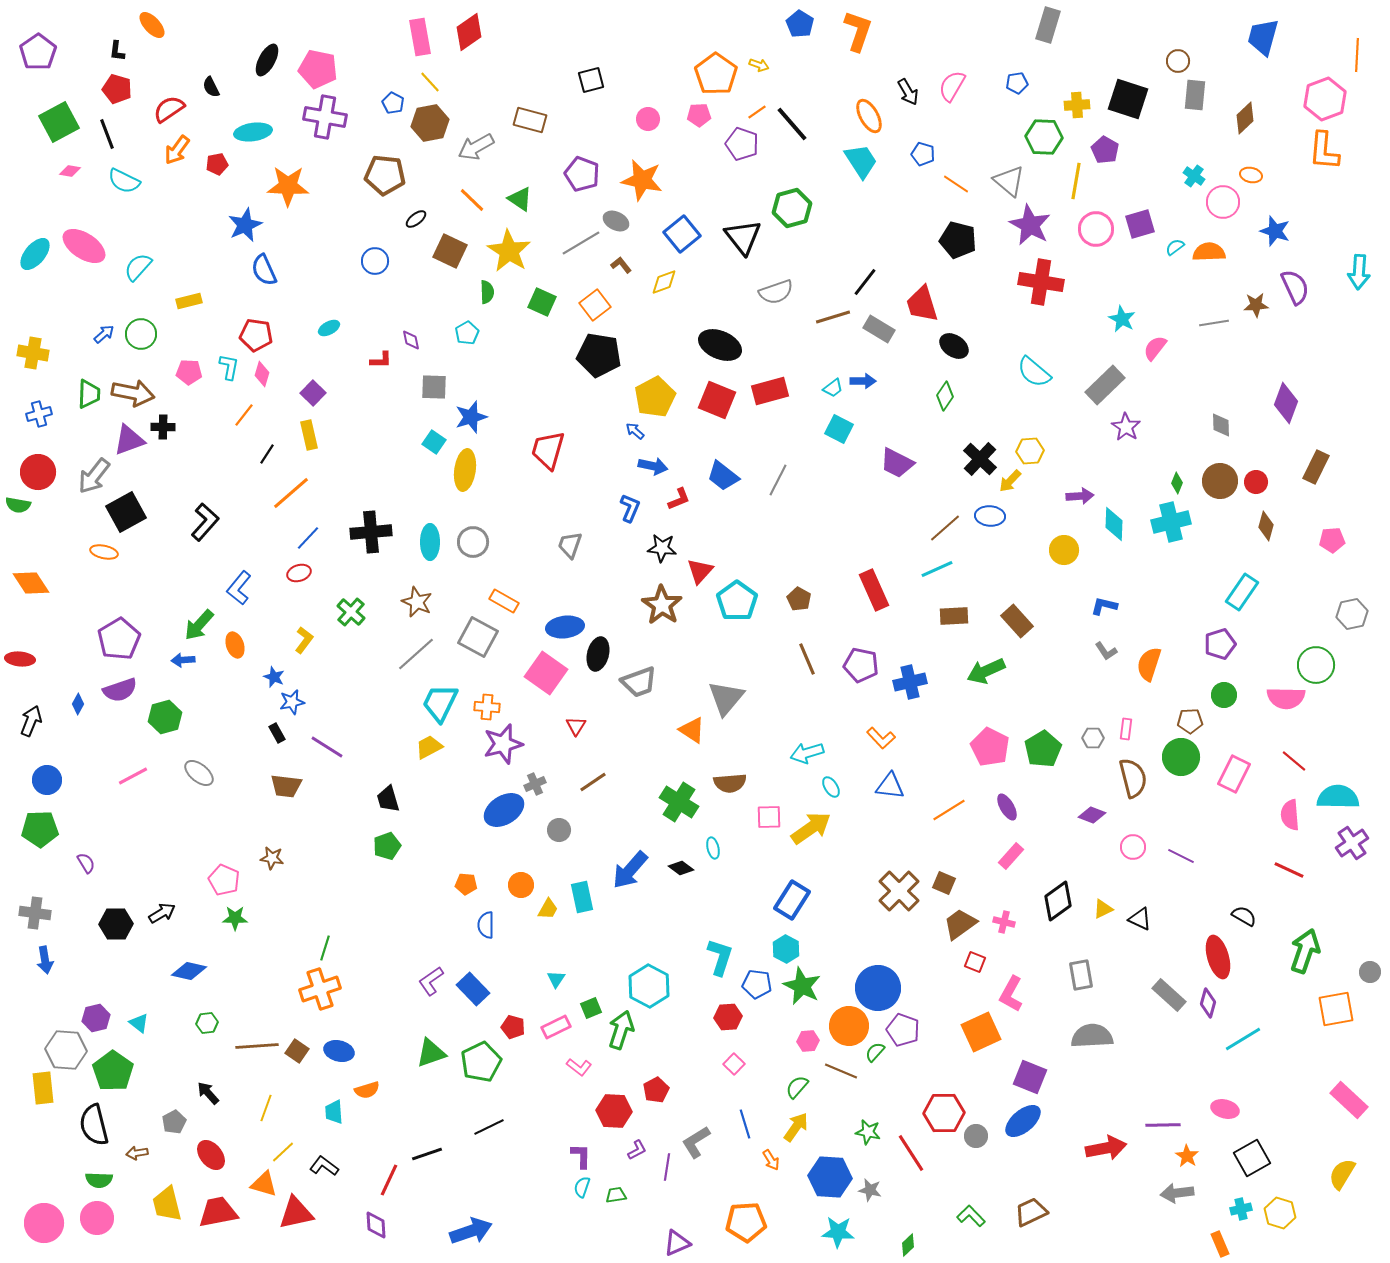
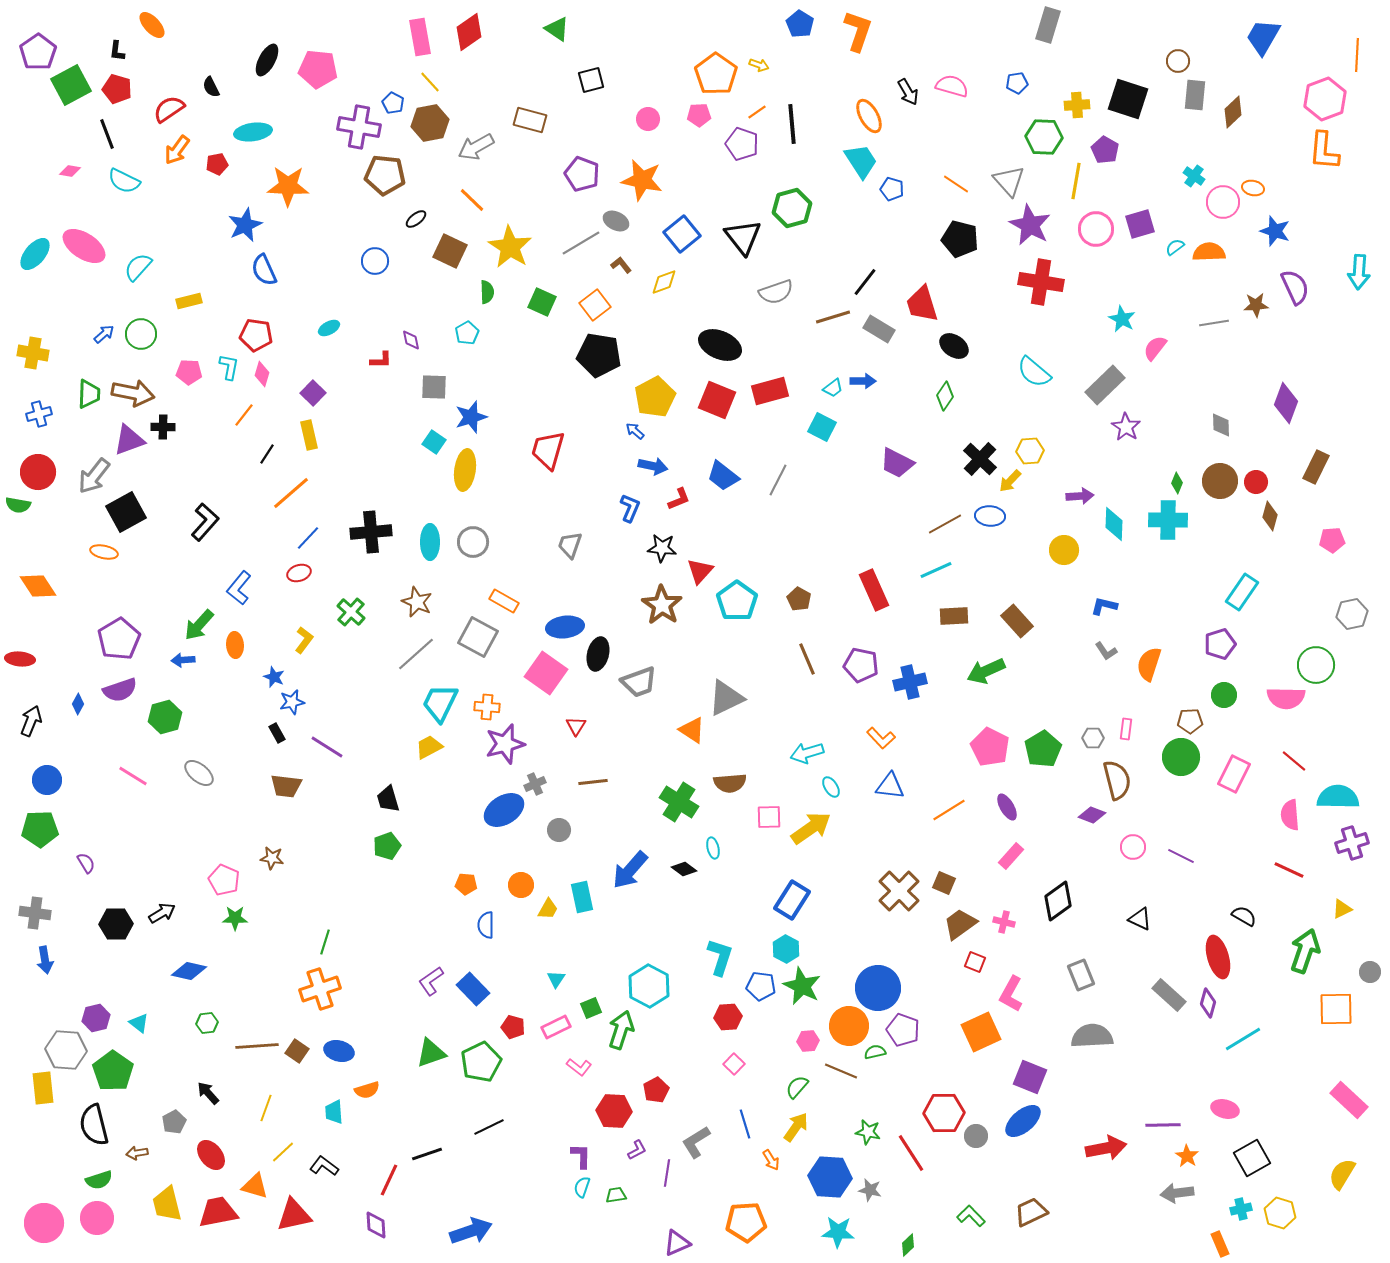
blue trapezoid at (1263, 37): rotated 15 degrees clockwise
pink pentagon at (318, 69): rotated 6 degrees counterclockwise
pink semicircle at (952, 86): rotated 76 degrees clockwise
purple cross at (325, 117): moved 34 px right, 10 px down
brown diamond at (1245, 118): moved 12 px left, 6 px up
green square at (59, 122): moved 12 px right, 37 px up
black line at (792, 124): rotated 36 degrees clockwise
blue pentagon at (923, 154): moved 31 px left, 35 px down
orange ellipse at (1251, 175): moved 2 px right, 13 px down
gray triangle at (1009, 181): rotated 8 degrees clockwise
green triangle at (520, 199): moved 37 px right, 170 px up
black pentagon at (958, 240): moved 2 px right, 1 px up
yellow star at (509, 251): moved 1 px right, 4 px up
cyan square at (839, 429): moved 17 px left, 2 px up
cyan cross at (1171, 522): moved 3 px left, 2 px up; rotated 15 degrees clockwise
brown diamond at (1266, 526): moved 4 px right, 10 px up
brown line at (945, 528): moved 4 px up; rotated 12 degrees clockwise
cyan line at (937, 569): moved 1 px left, 1 px down
orange diamond at (31, 583): moved 7 px right, 3 px down
orange ellipse at (235, 645): rotated 15 degrees clockwise
gray triangle at (726, 698): rotated 24 degrees clockwise
purple star at (503, 744): moved 2 px right
pink line at (133, 776): rotated 60 degrees clockwise
brown semicircle at (1133, 778): moved 16 px left, 2 px down
brown line at (593, 782): rotated 28 degrees clockwise
purple cross at (1352, 843): rotated 16 degrees clockwise
black diamond at (681, 868): moved 3 px right, 1 px down
yellow triangle at (1103, 909): moved 239 px right
green line at (325, 948): moved 6 px up
gray rectangle at (1081, 975): rotated 12 degrees counterclockwise
blue pentagon at (757, 984): moved 4 px right, 2 px down
orange square at (1336, 1009): rotated 9 degrees clockwise
green semicircle at (875, 1052): rotated 35 degrees clockwise
purple line at (667, 1167): moved 6 px down
green semicircle at (99, 1180): rotated 20 degrees counterclockwise
orange triangle at (264, 1184): moved 9 px left, 2 px down
red triangle at (296, 1213): moved 2 px left, 2 px down
